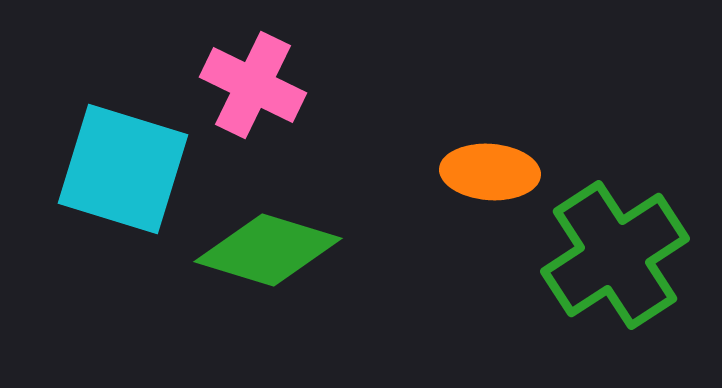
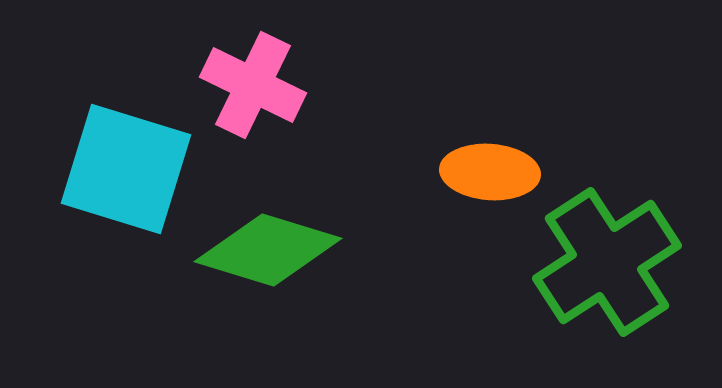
cyan square: moved 3 px right
green cross: moved 8 px left, 7 px down
